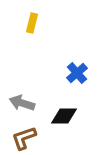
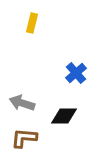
blue cross: moved 1 px left
brown L-shape: rotated 24 degrees clockwise
